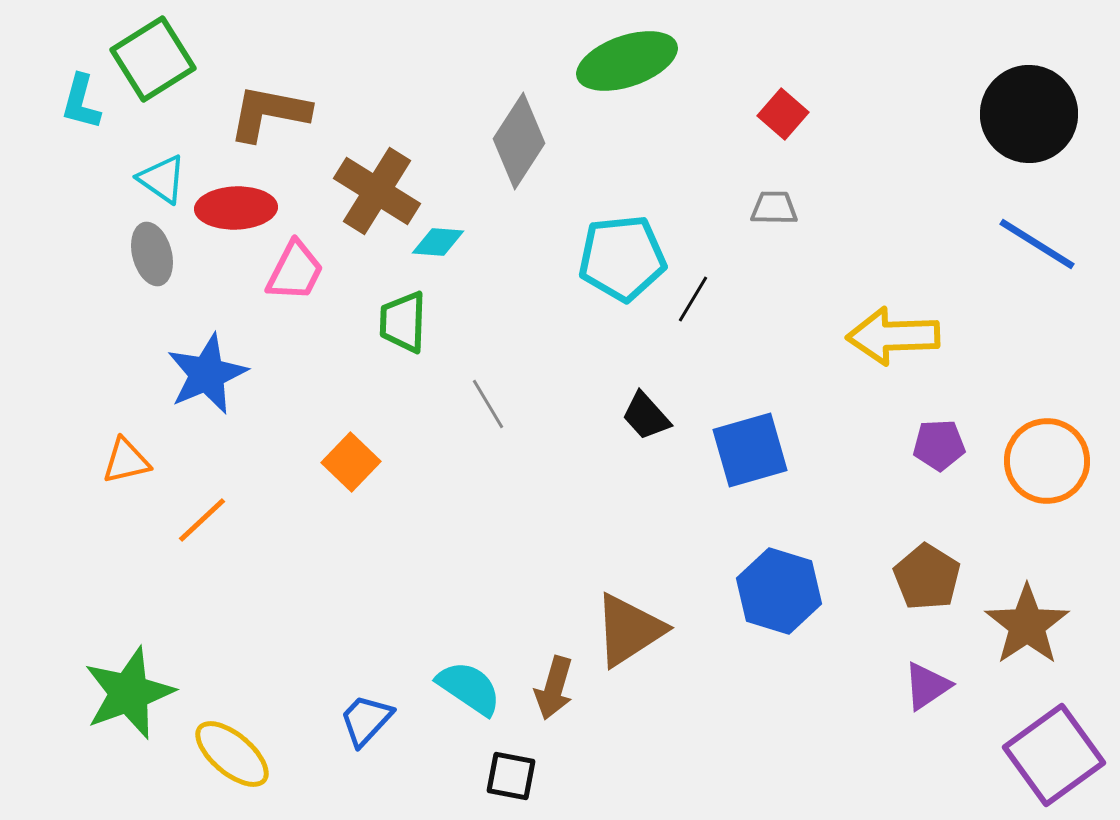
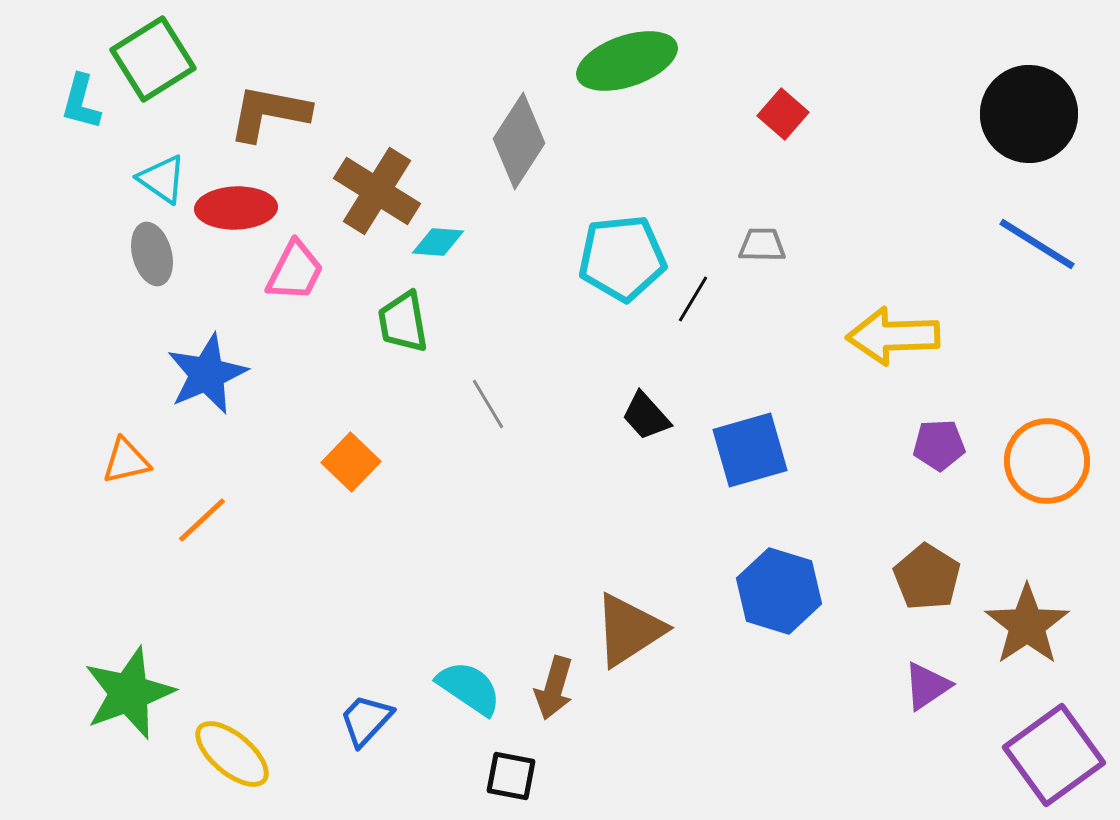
gray trapezoid: moved 12 px left, 37 px down
green trapezoid: rotated 12 degrees counterclockwise
